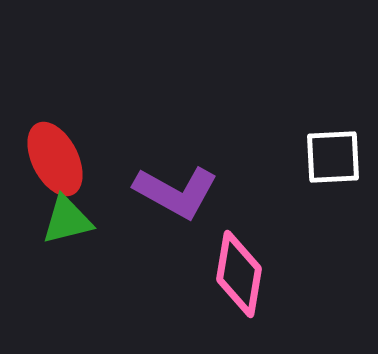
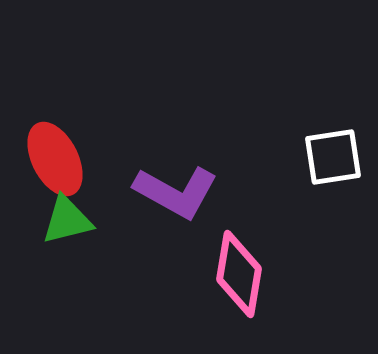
white square: rotated 6 degrees counterclockwise
